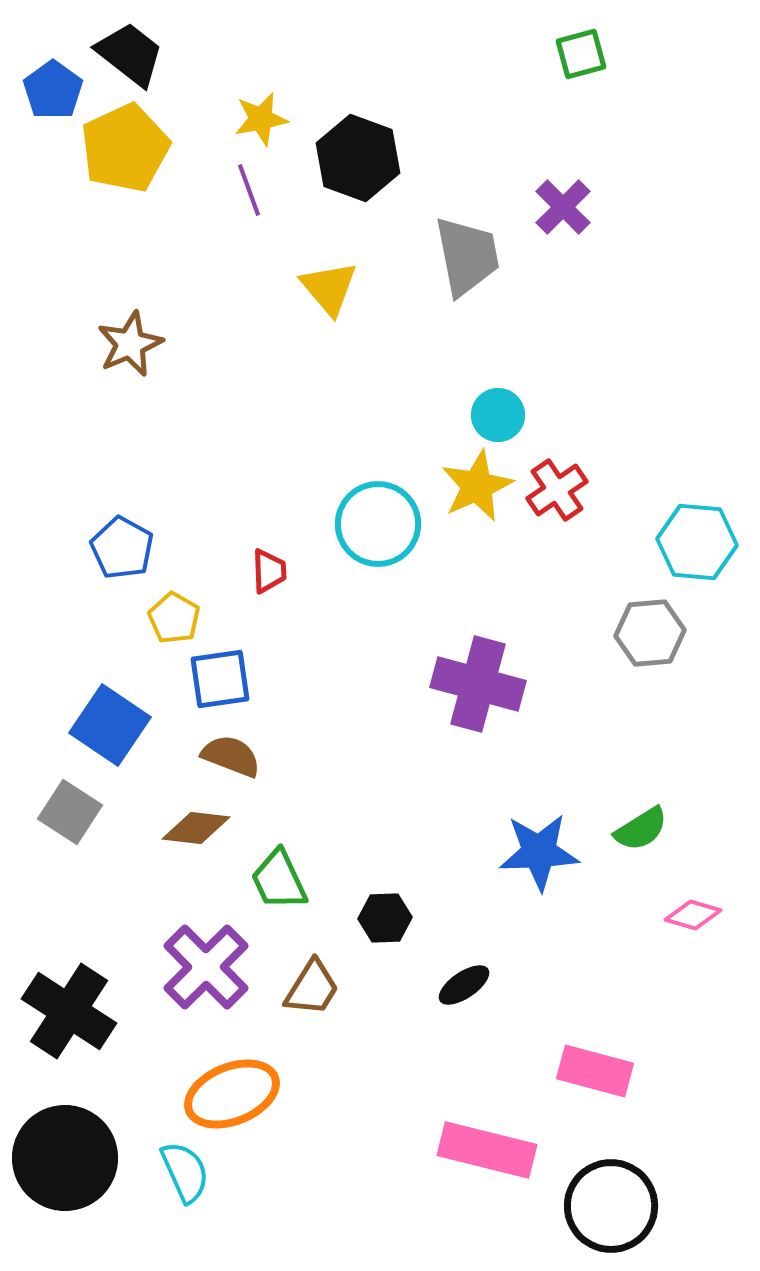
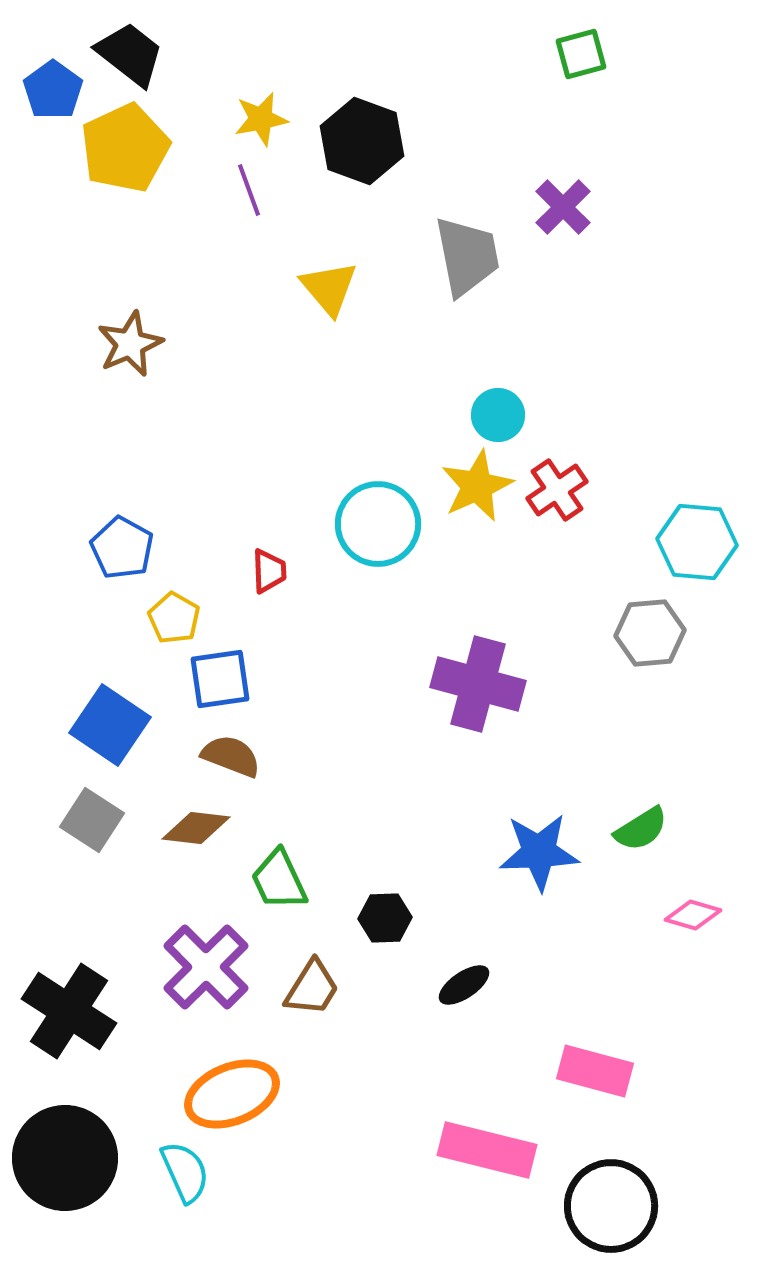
black hexagon at (358, 158): moved 4 px right, 17 px up
gray square at (70, 812): moved 22 px right, 8 px down
